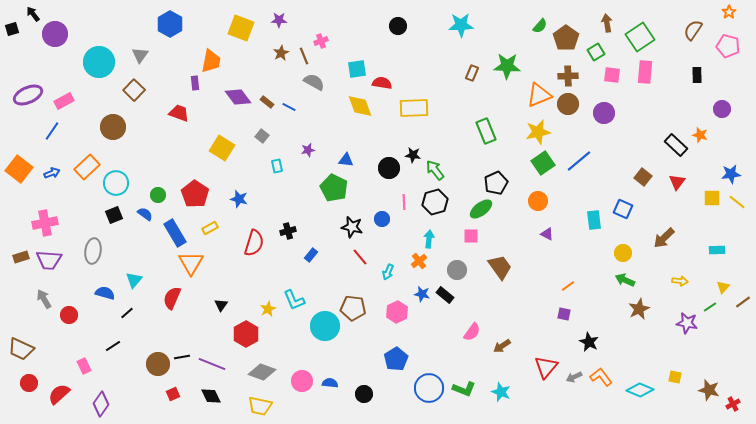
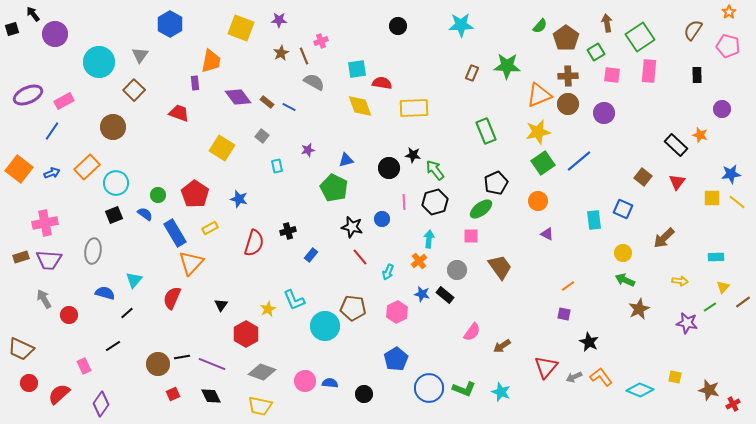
pink rectangle at (645, 72): moved 4 px right, 1 px up
blue triangle at (346, 160): rotated 21 degrees counterclockwise
cyan rectangle at (717, 250): moved 1 px left, 7 px down
orange triangle at (191, 263): rotated 12 degrees clockwise
pink circle at (302, 381): moved 3 px right
